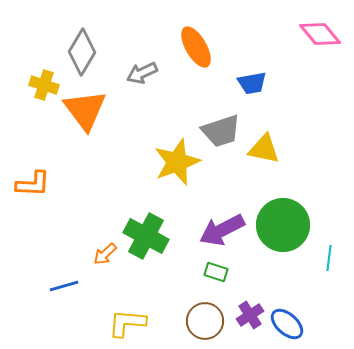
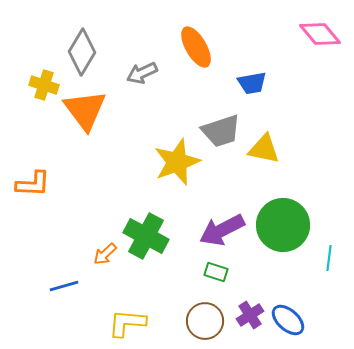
blue ellipse: moved 1 px right, 4 px up
